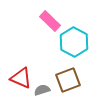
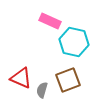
pink rectangle: rotated 20 degrees counterclockwise
cyan hexagon: rotated 16 degrees counterclockwise
gray semicircle: rotated 56 degrees counterclockwise
